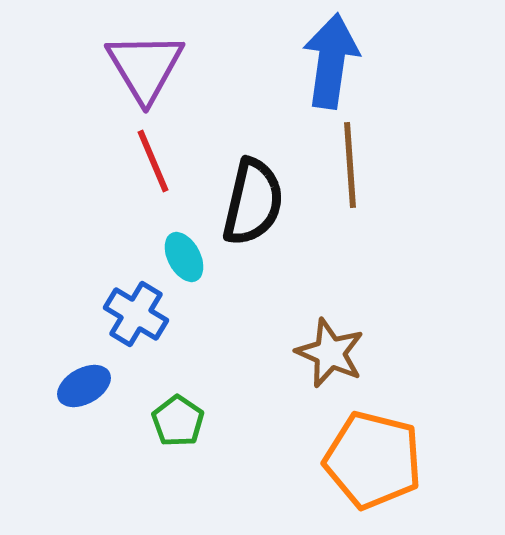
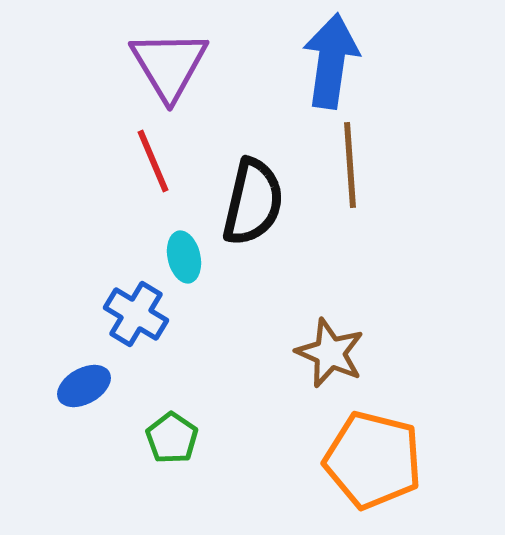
purple triangle: moved 24 px right, 2 px up
cyan ellipse: rotated 15 degrees clockwise
green pentagon: moved 6 px left, 17 px down
